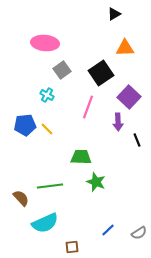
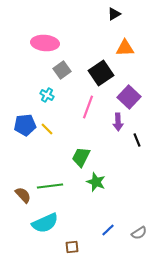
green trapezoid: rotated 65 degrees counterclockwise
brown semicircle: moved 2 px right, 3 px up
